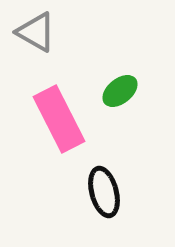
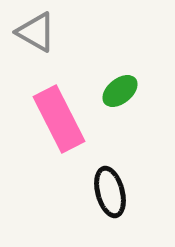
black ellipse: moved 6 px right
